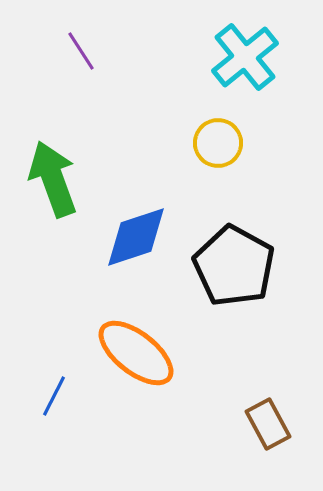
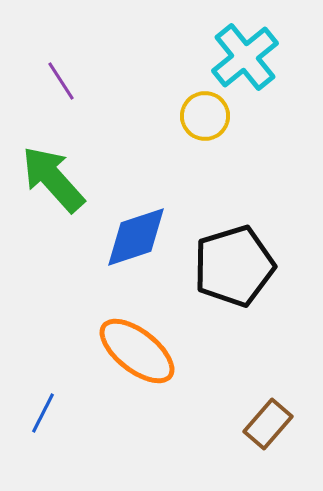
purple line: moved 20 px left, 30 px down
yellow circle: moved 13 px left, 27 px up
green arrow: rotated 22 degrees counterclockwise
black pentagon: rotated 26 degrees clockwise
orange ellipse: moved 1 px right, 2 px up
blue line: moved 11 px left, 17 px down
brown rectangle: rotated 69 degrees clockwise
